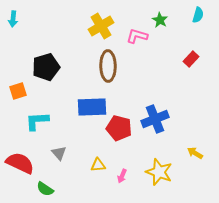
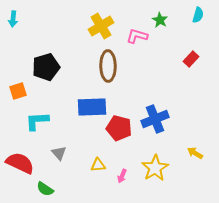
yellow star: moved 4 px left, 4 px up; rotated 20 degrees clockwise
